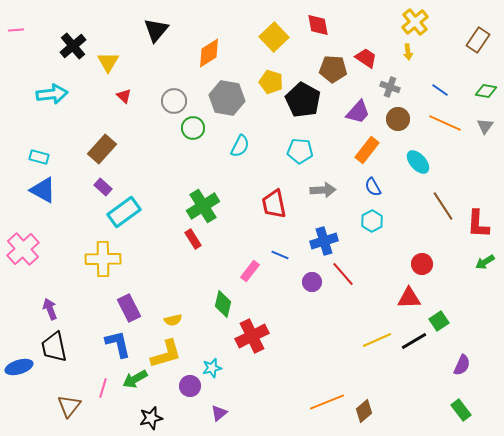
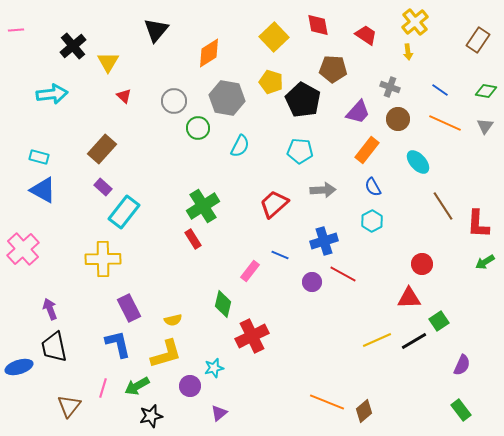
red trapezoid at (366, 58): moved 23 px up
green circle at (193, 128): moved 5 px right
red trapezoid at (274, 204): rotated 60 degrees clockwise
cyan rectangle at (124, 212): rotated 16 degrees counterclockwise
red line at (343, 274): rotated 20 degrees counterclockwise
cyan star at (212, 368): moved 2 px right
green arrow at (135, 379): moved 2 px right, 7 px down
orange line at (327, 402): rotated 44 degrees clockwise
black star at (151, 418): moved 2 px up
